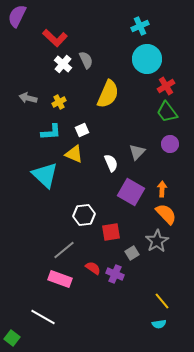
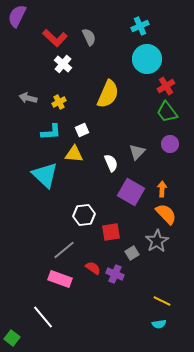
gray semicircle: moved 3 px right, 23 px up
yellow triangle: rotated 18 degrees counterclockwise
yellow line: rotated 24 degrees counterclockwise
white line: rotated 20 degrees clockwise
